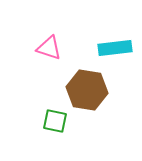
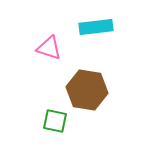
cyan rectangle: moved 19 px left, 21 px up
